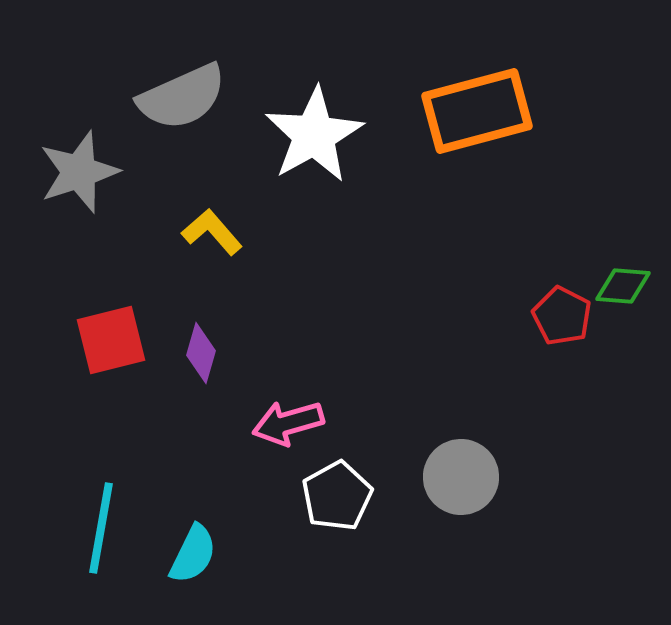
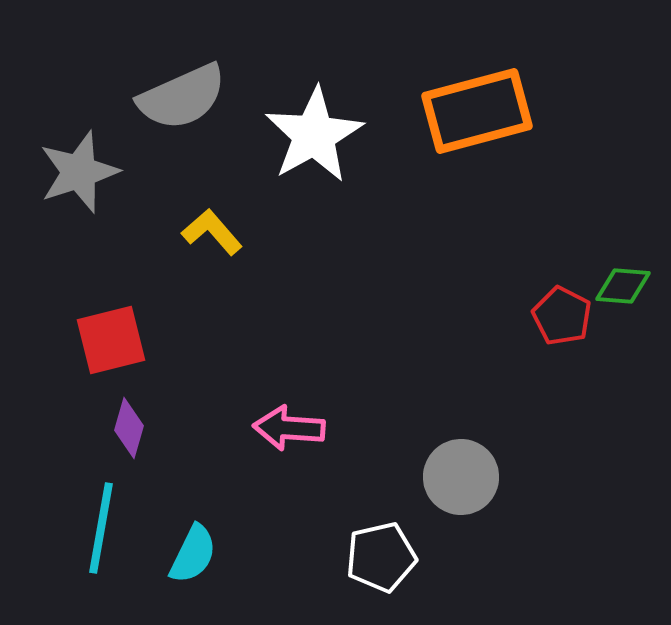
purple diamond: moved 72 px left, 75 px down
pink arrow: moved 1 px right, 5 px down; rotated 20 degrees clockwise
white pentagon: moved 44 px right, 61 px down; rotated 16 degrees clockwise
